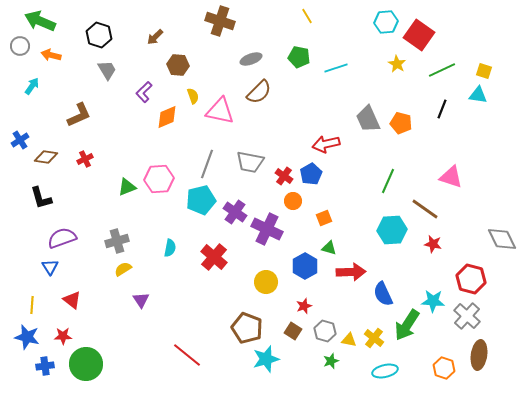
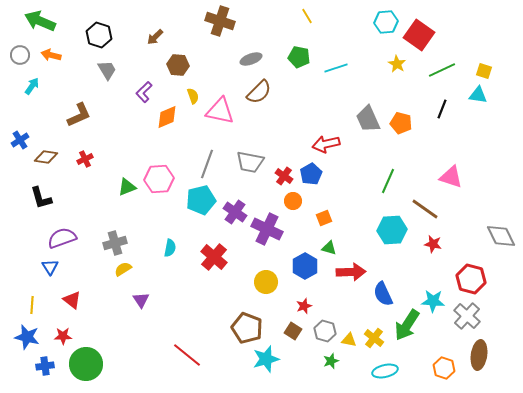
gray circle at (20, 46): moved 9 px down
gray diamond at (502, 239): moved 1 px left, 3 px up
gray cross at (117, 241): moved 2 px left, 2 px down
